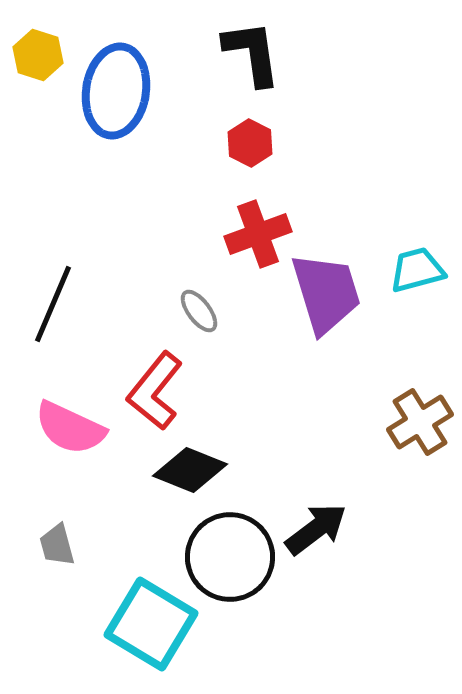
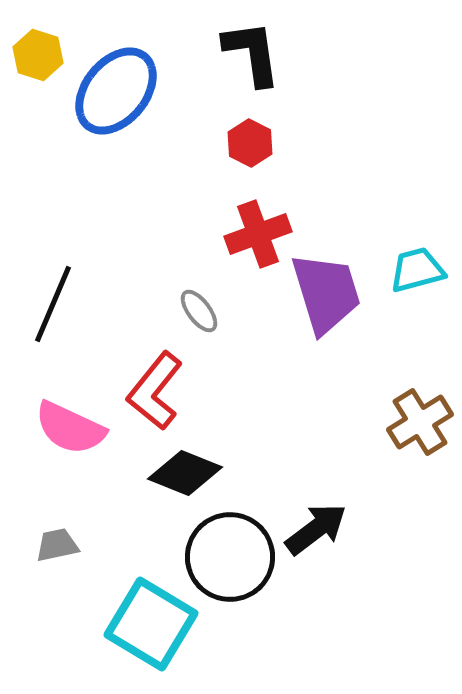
blue ellipse: rotated 30 degrees clockwise
black diamond: moved 5 px left, 3 px down
gray trapezoid: rotated 93 degrees clockwise
